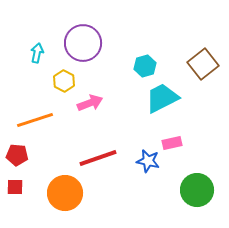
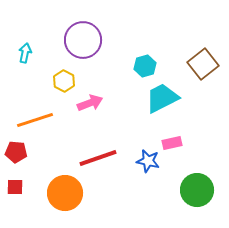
purple circle: moved 3 px up
cyan arrow: moved 12 px left
red pentagon: moved 1 px left, 3 px up
